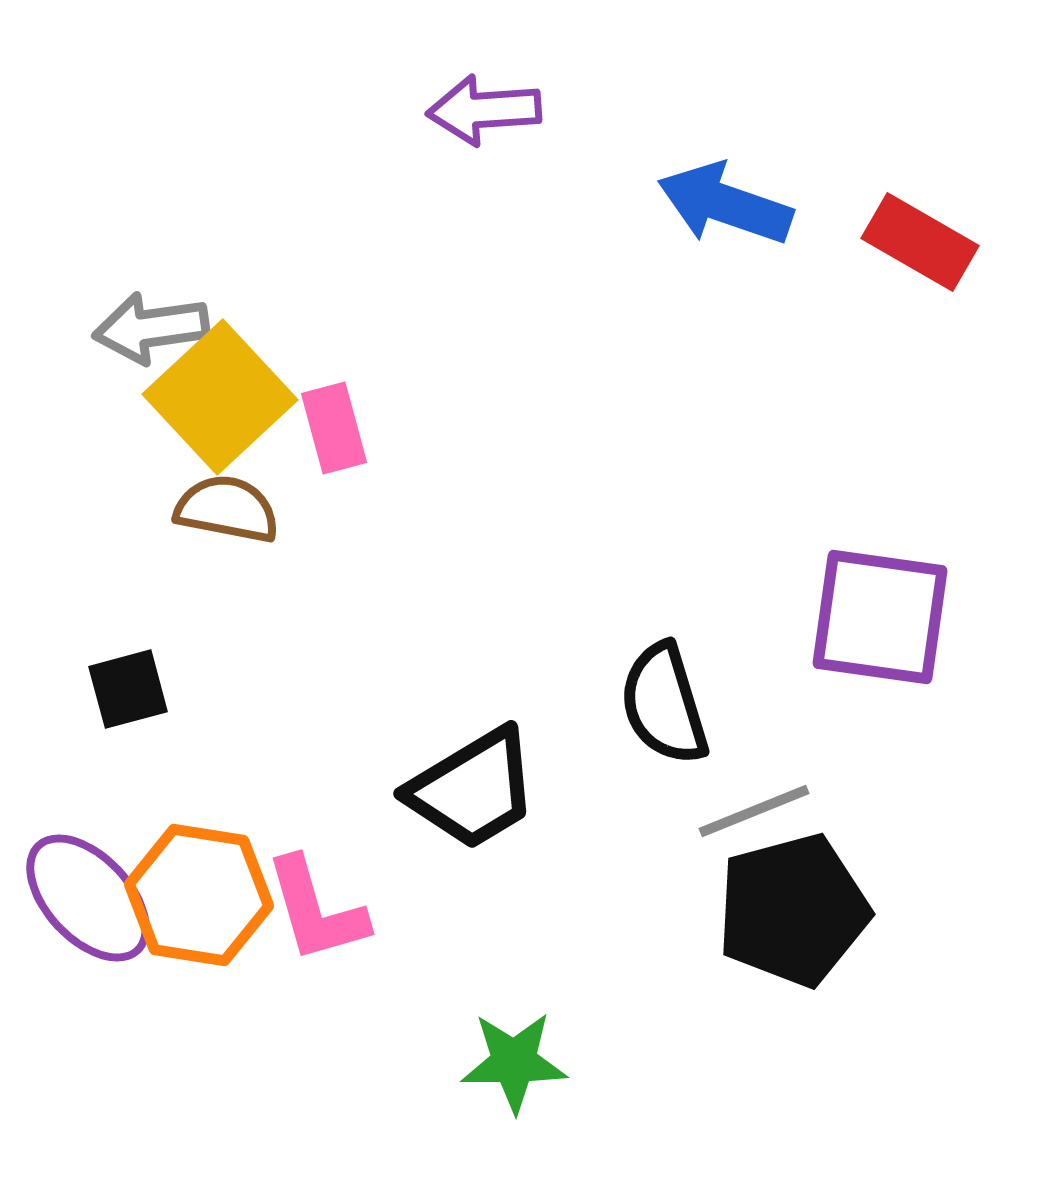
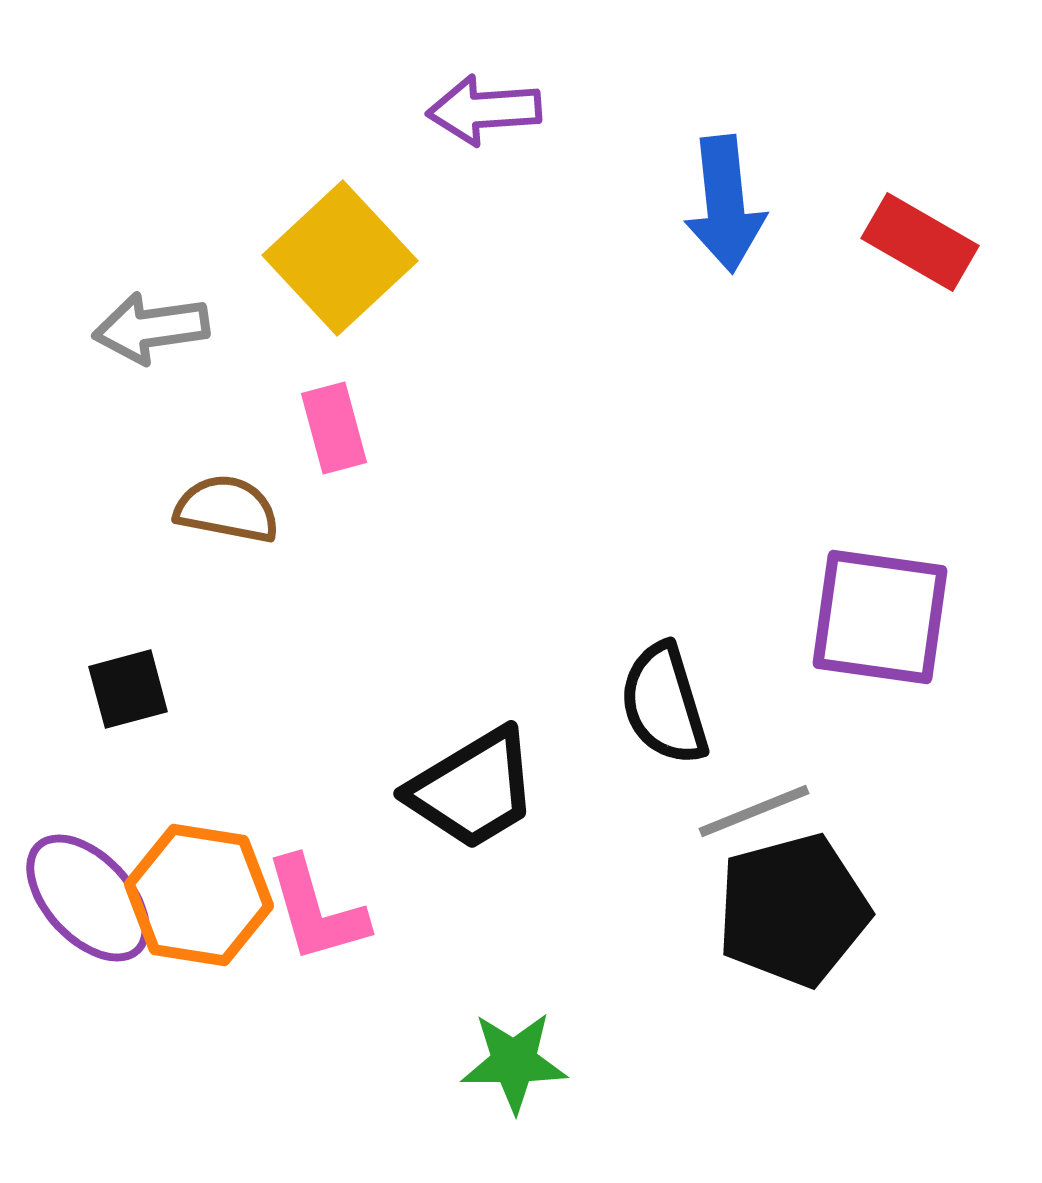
blue arrow: rotated 115 degrees counterclockwise
yellow square: moved 120 px right, 139 px up
